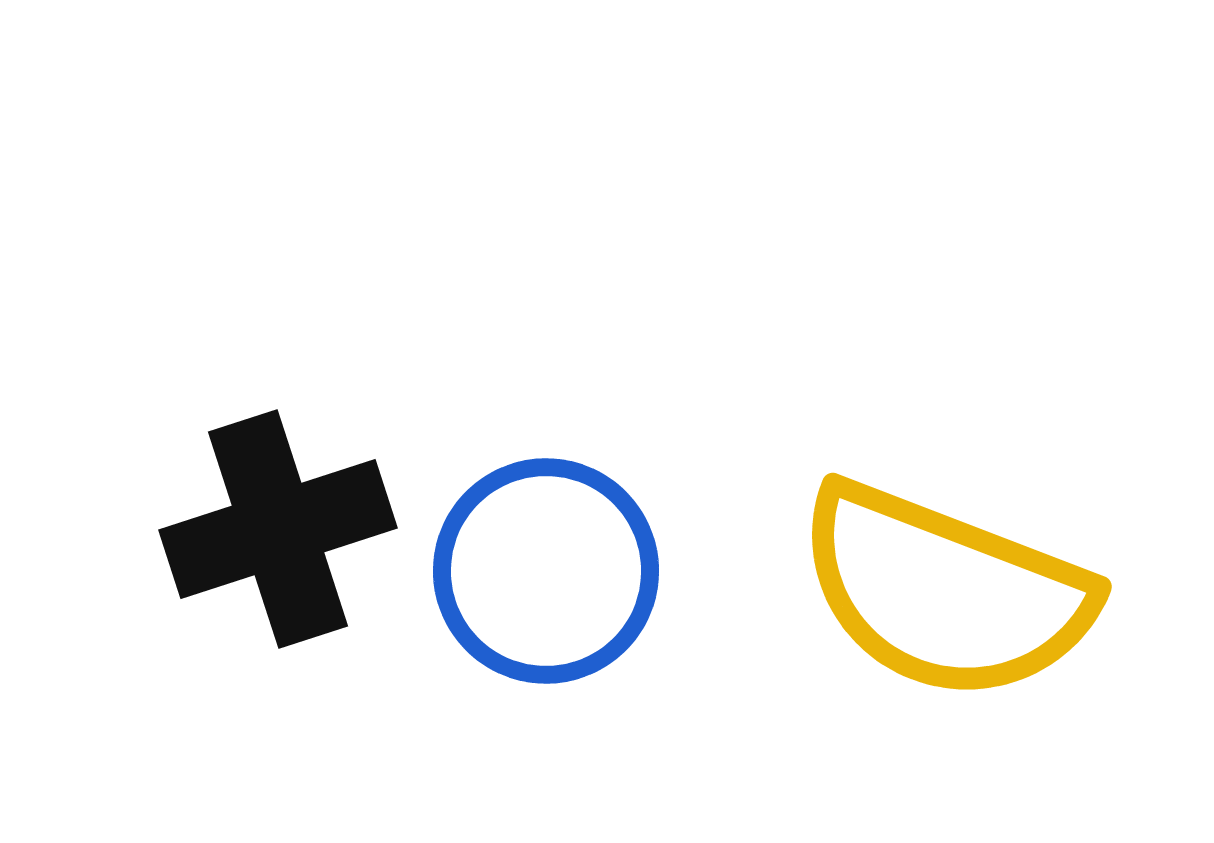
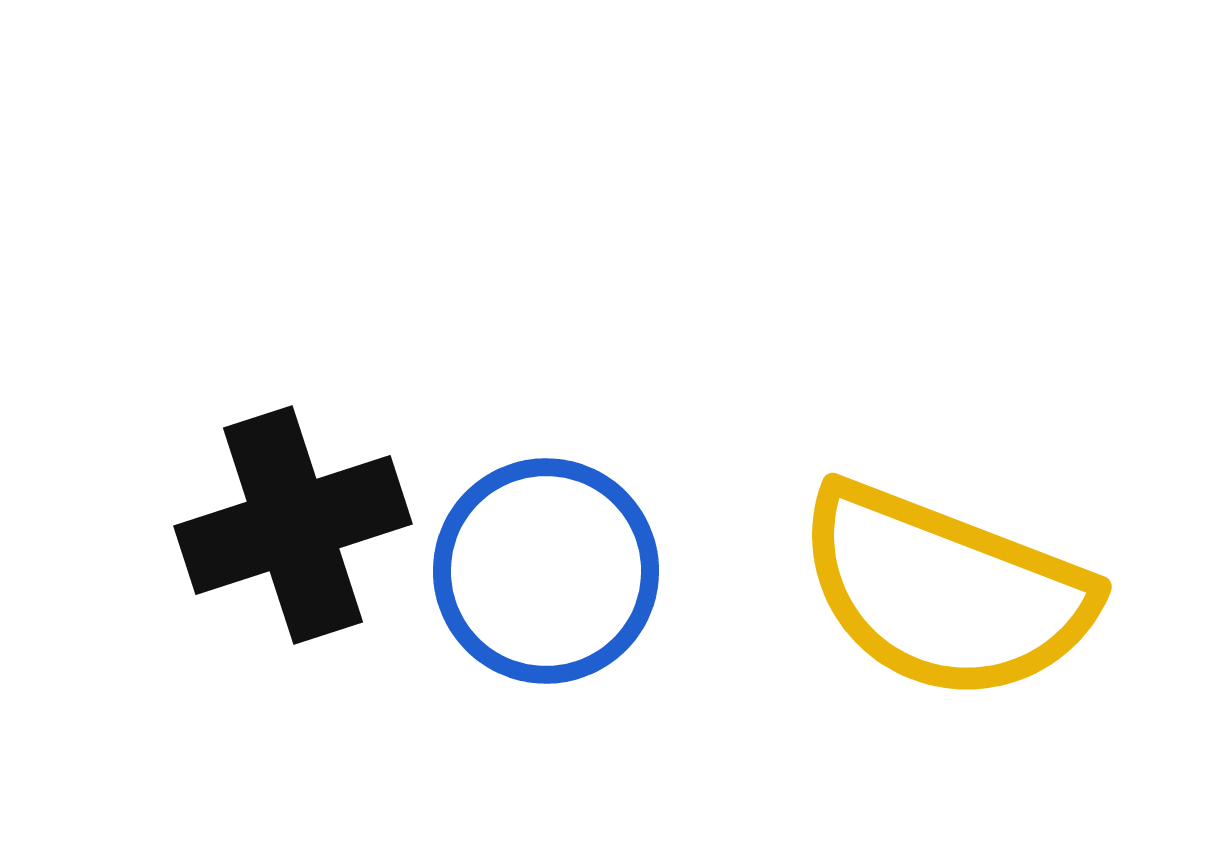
black cross: moved 15 px right, 4 px up
